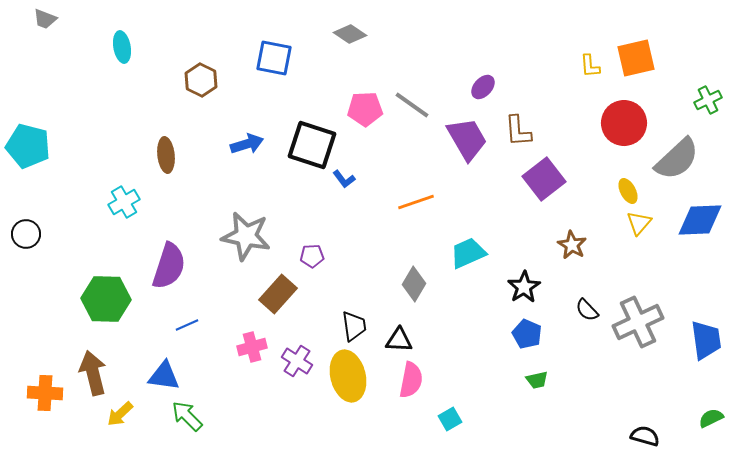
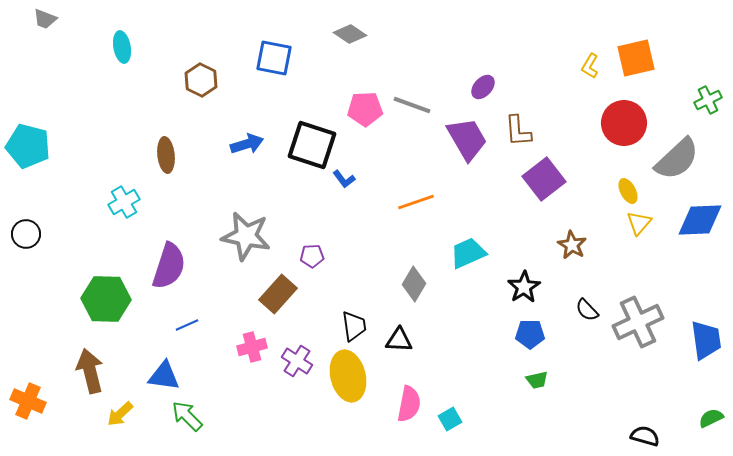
yellow L-shape at (590, 66): rotated 35 degrees clockwise
gray line at (412, 105): rotated 15 degrees counterclockwise
blue pentagon at (527, 334): moved 3 px right; rotated 24 degrees counterclockwise
brown arrow at (93, 373): moved 3 px left, 2 px up
pink semicircle at (411, 380): moved 2 px left, 24 px down
orange cross at (45, 393): moved 17 px left, 8 px down; rotated 20 degrees clockwise
